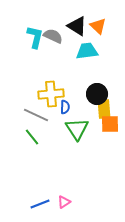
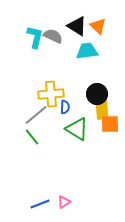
yellow rectangle: moved 2 px left, 1 px down
gray line: rotated 65 degrees counterclockwise
green triangle: rotated 25 degrees counterclockwise
